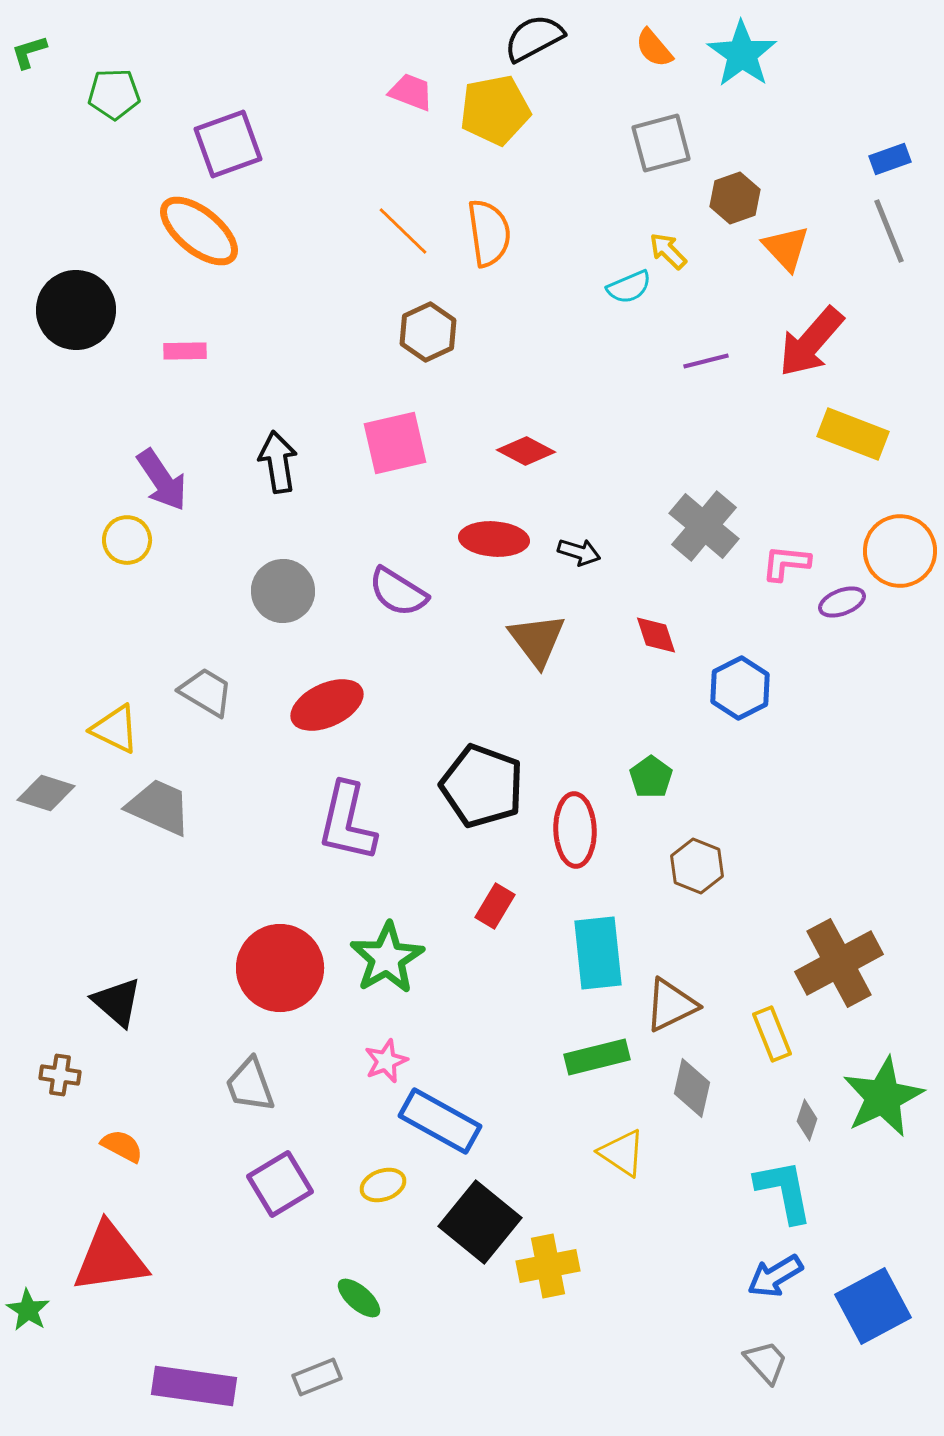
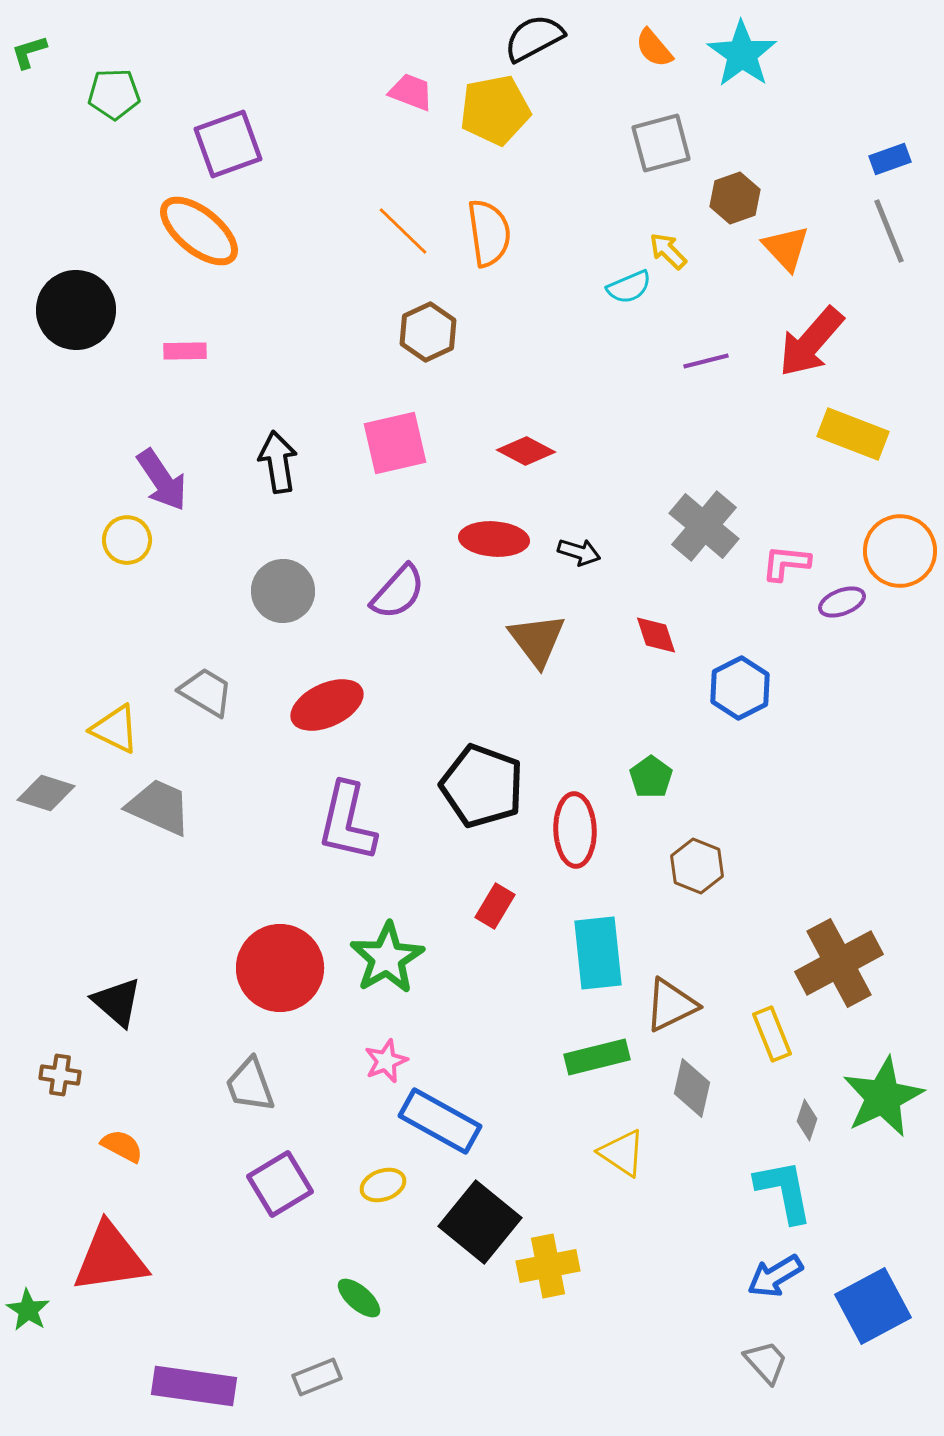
purple semicircle at (398, 592): rotated 80 degrees counterclockwise
